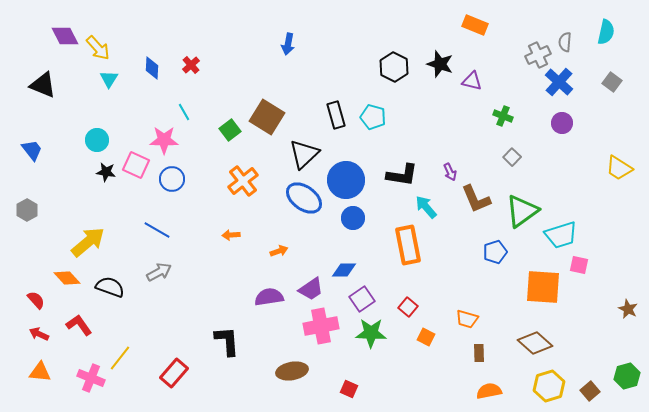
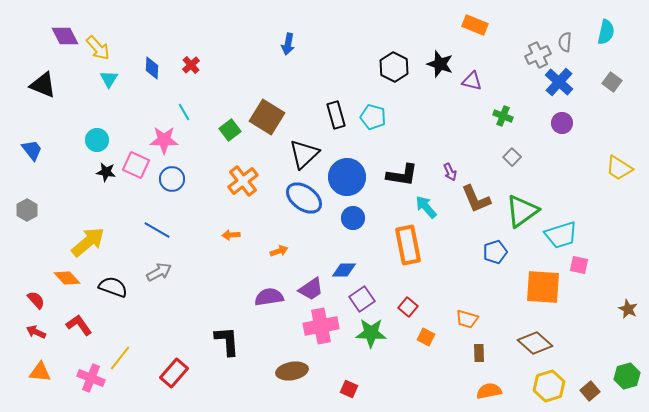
blue circle at (346, 180): moved 1 px right, 3 px up
black semicircle at (110, 287): moved 3 px right
red arrow at (39, 334): moved 3 px left, 2 px up
